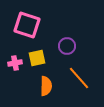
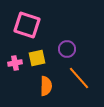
purple circle: moved 3 px down
